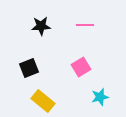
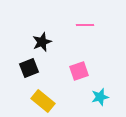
black star: moved 1 px right, 16 px down; rotated 18 degrees counterclockwise
pink square: moved 2 px left, 4 px down; rotated 12 degrees clockwise
